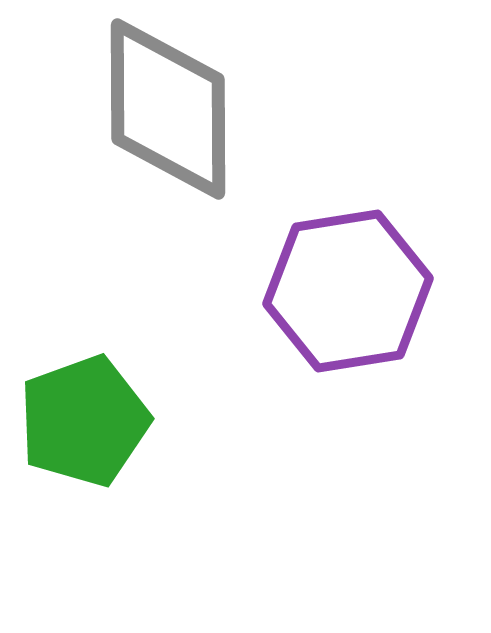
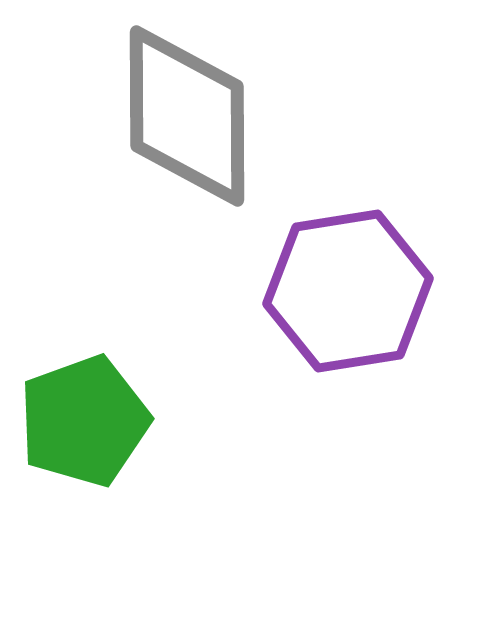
gray diamond: moved 19 px right, 7 px down
